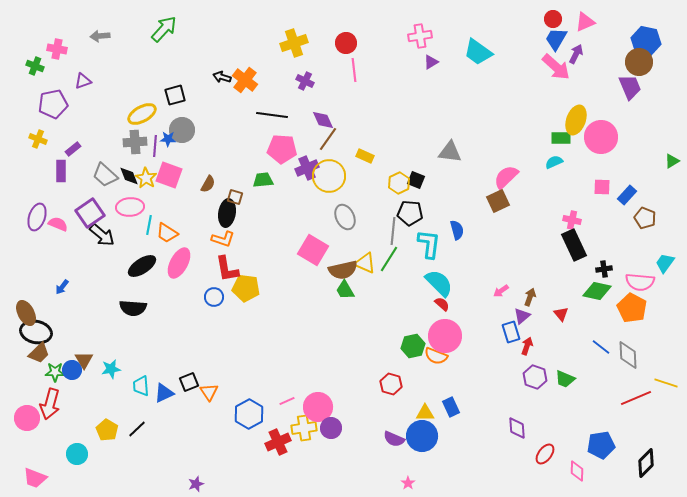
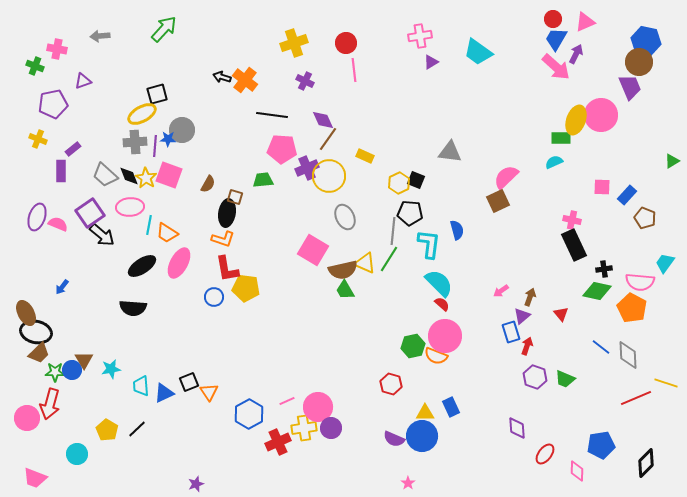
black square at (175, 95): moved 18 px left, 1 px up
pink circle at (601, 137): moved 22 px up
